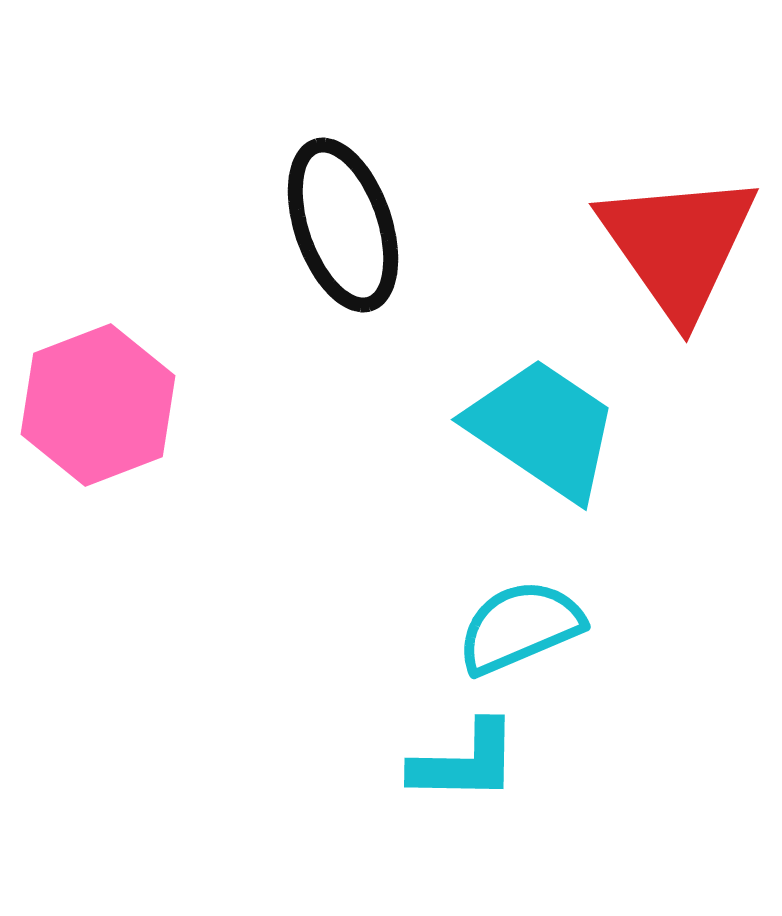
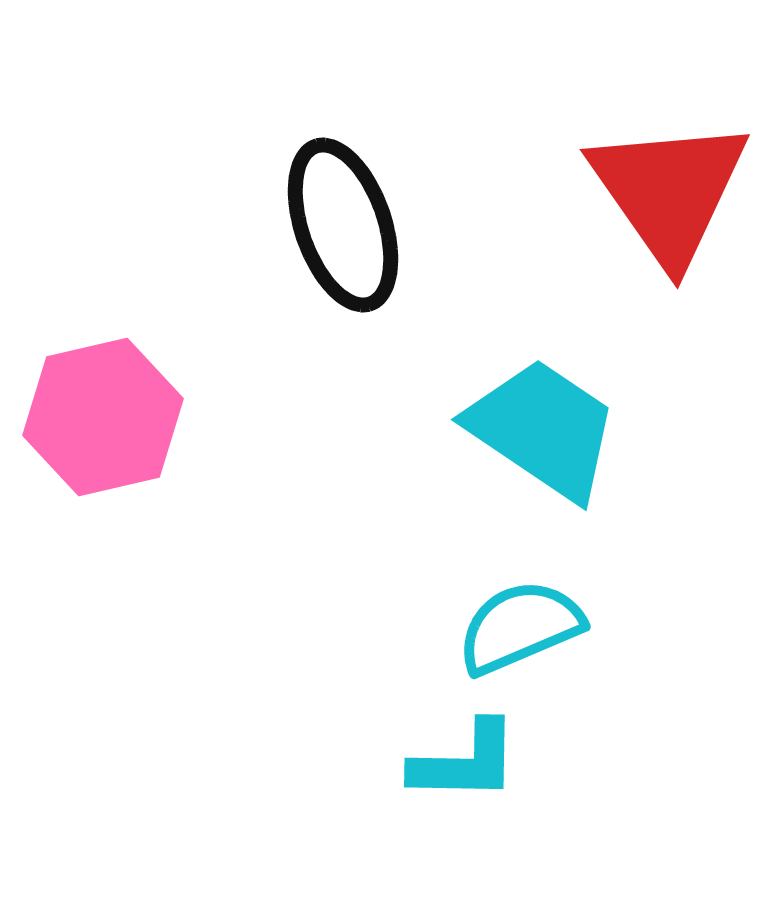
red triangle: moved 9 px left, 54 px up
pink hexagon: moved 5 px right, 12 px down; rotated 8 degrees clockwise
